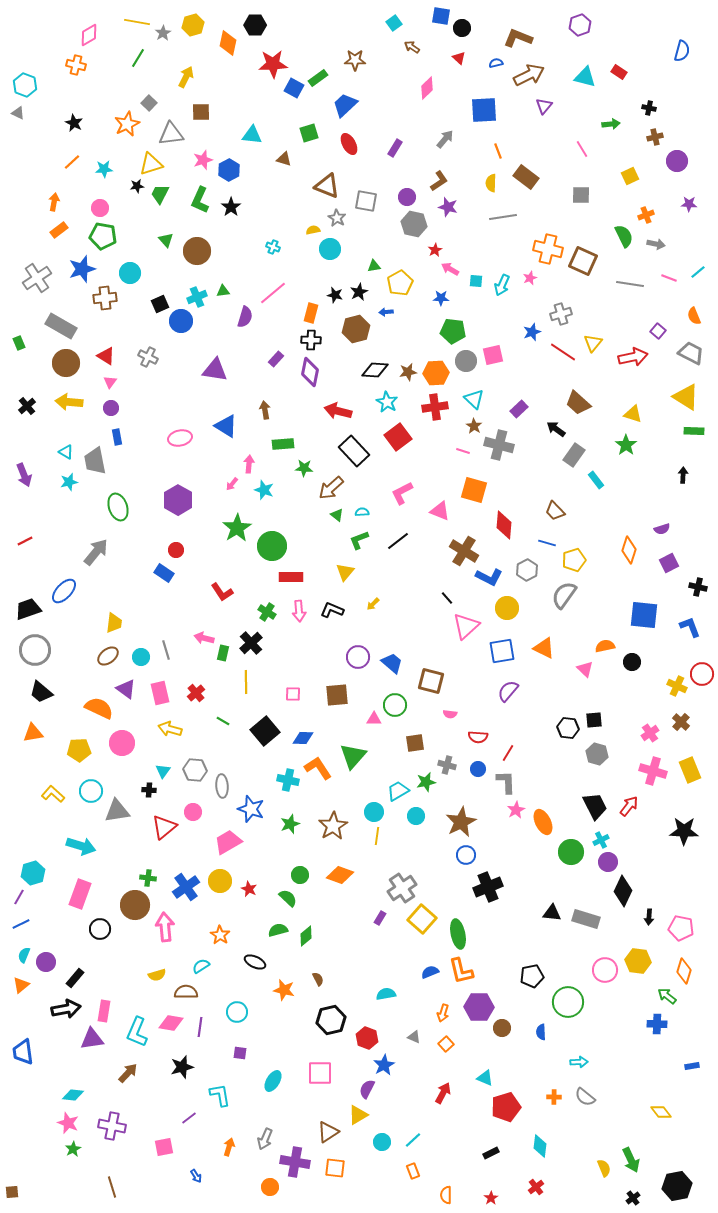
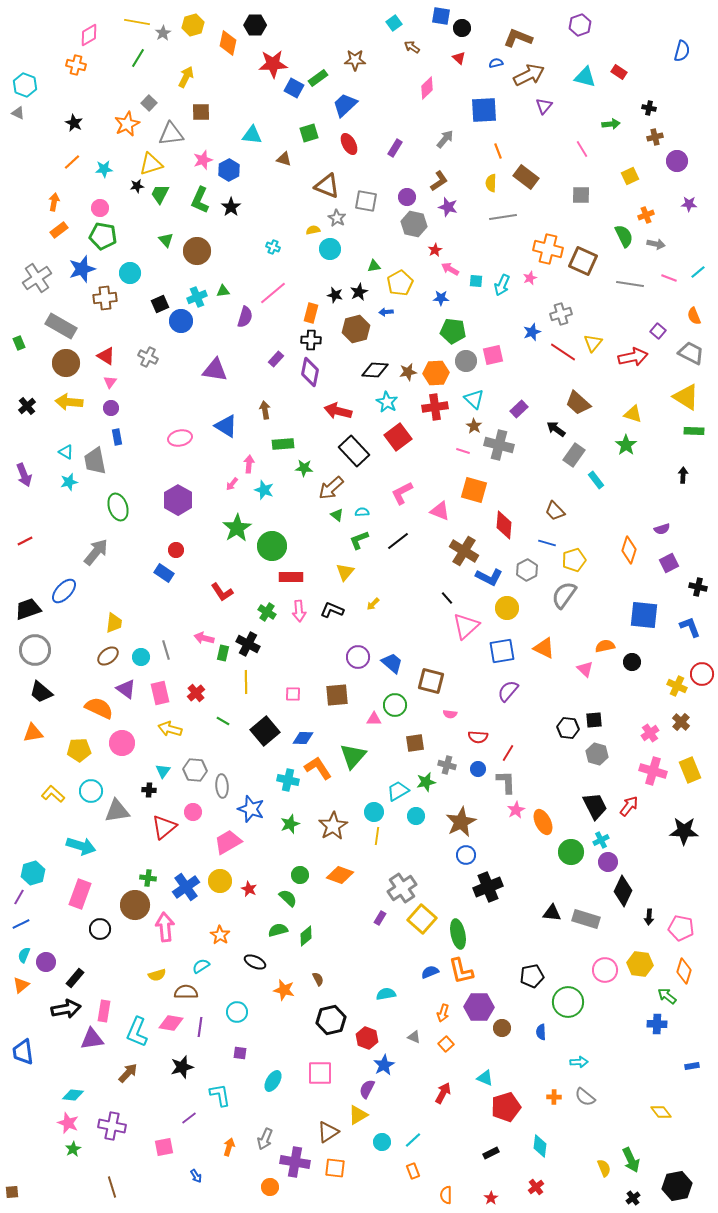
black cross at (251, 643): moved 3 px left, 1 px down; rotated 20 degrees counterclockwise
yellow hexagon at (638, 961): moved 2 px right, 3 px down
